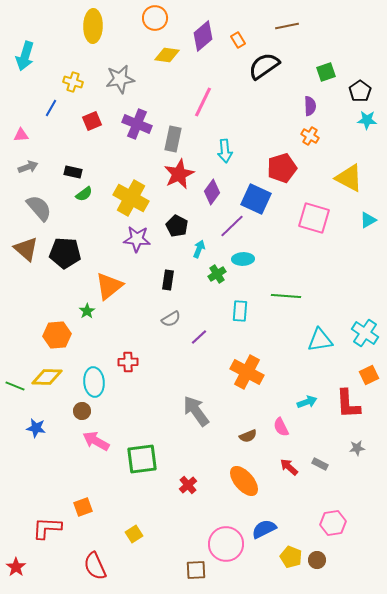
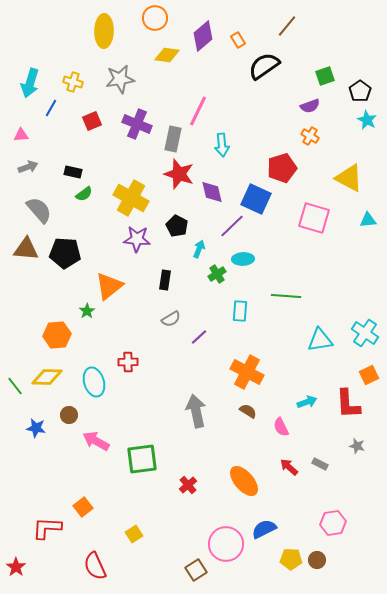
yellow ellipse at (93, 26): moved 11 px right, 5 px down
brown line at (287, 26): rotated 40 degrees counterclockwise
cyan arrow at (25, 56): moved 5 px right, 27 px down
green square at (326, 72): moved 1 px left, 4 px down
pink line at (203, 102): moved 5 px left, 9 px down
purple semicircle at (310, 106): rotated 72 degrees clockwise
cyan star at (367, 120): rotated 24 degrees clockwise
cyan arrow at (225, 151): moved 3 px left, 6 px up
red star at (179, 174): rotated 28 degrees counterclockwise
purple diamond at (212, 192): rotated 50 degrees counterclockwise
gray semicircle at (39, 208): moved 2 px down
cyan triangle at (368, 220): rotated 24 degrees clockwise
brown triangle at (26, 249): rotated 36 degrees counterclockwise
black rectangle at (168, 280): moved 3 px left
cyan ellipse at (94, 382): rotated 12 degrees counterclockwise
green line at (15, 386): rotated 30 degrees clockwise
brown circle at (82, 411): moved 13 px left, 4 px down
gray arrow at (196, 411): rotated 24 degrees clockwise
brown semicircle at (248, 436): moved 25 px up; rotated 126 degrees counterclockwise
gray star at (357, 448): moved 2 px up; rotated 21 degrees clockwise
orange square at (83, 507): rotated 18 degrees counterclockwise
yellow pentagon at (291, 557): moved 2 px down; rotated 20 degrees counterclockwise
brown square at (196, 570): rotated 30 degrees counterclockwise
